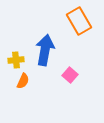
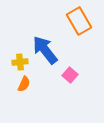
blue arrow: rotated 48 degrees counterclockwise
yellow cross: moved 4 px right, 2 px down
orange semicircle: moved 1 px right, 3 px down
